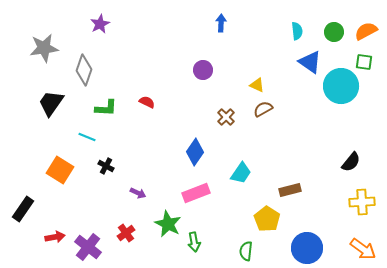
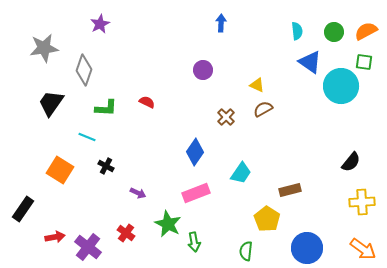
red cross: rotated 18 degrees counterclockwise
